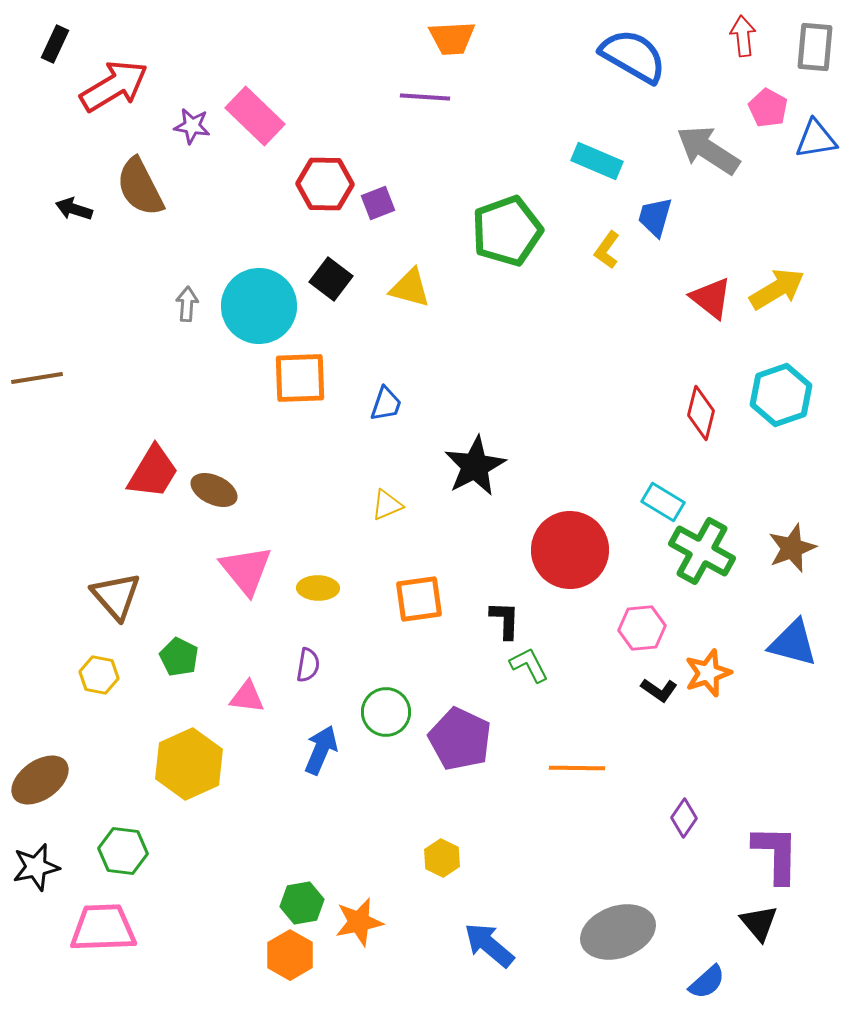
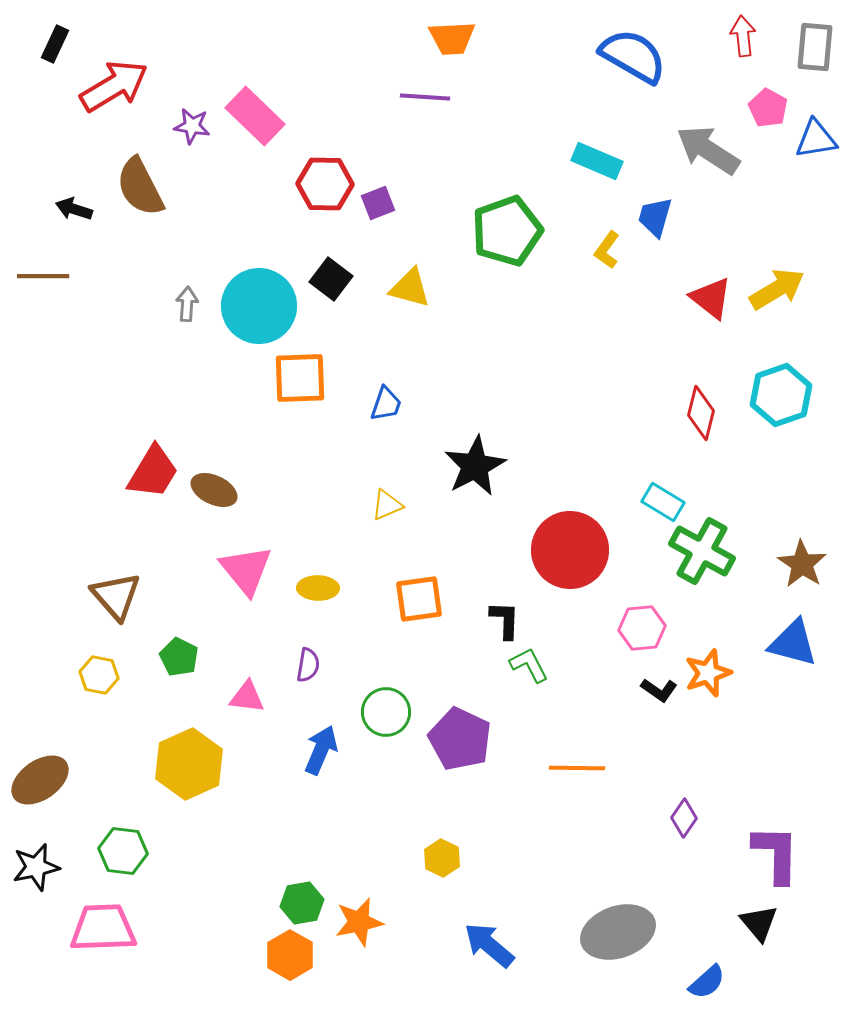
brown line at (37, 378): moved 6 px right, 102 px up; rotated 9 degrees clockwise
brown star at (792, 548): moved 10 px right, 16 px down; rotated 18 degrees counterclockwise
